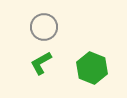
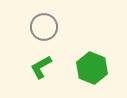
green L-shape: moved 4 px down
